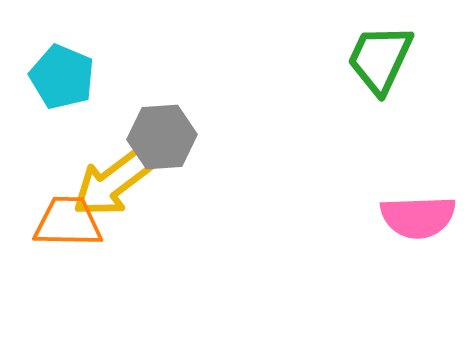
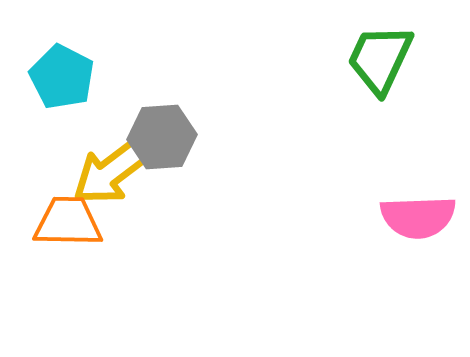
cyan pentagon: rotated 4 degrees clockwise
yellow arrow: moved 12 px up
